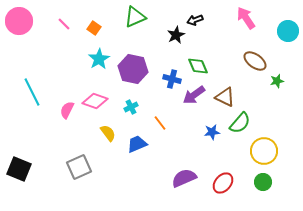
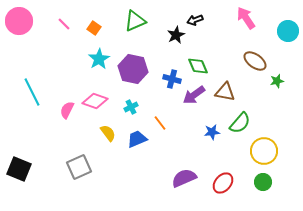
green triangle: moved 4 px down
brown triangle: moved 5 px up; rotated 15 degrees counterclockwise
blue trapezoid: moved 5 px up
